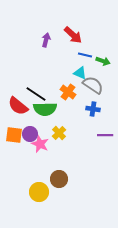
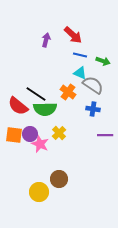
blue line: moved 5 px left
